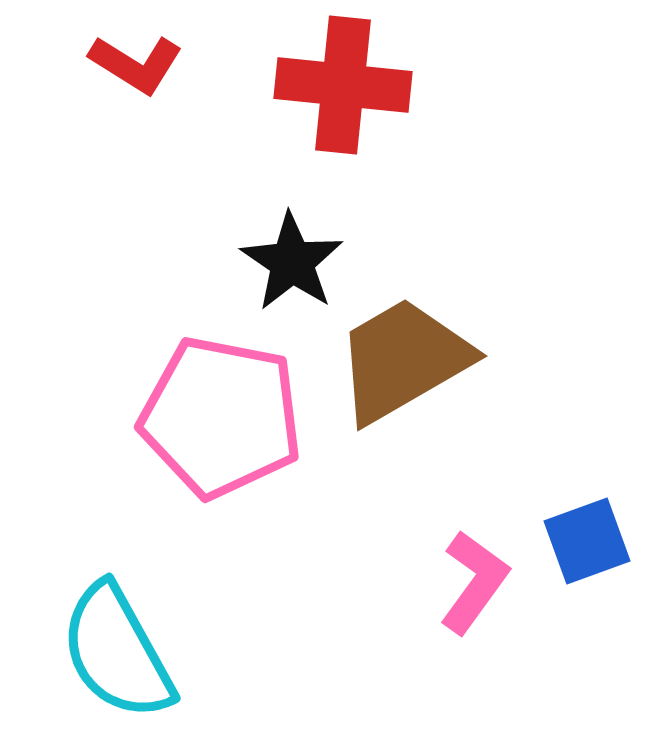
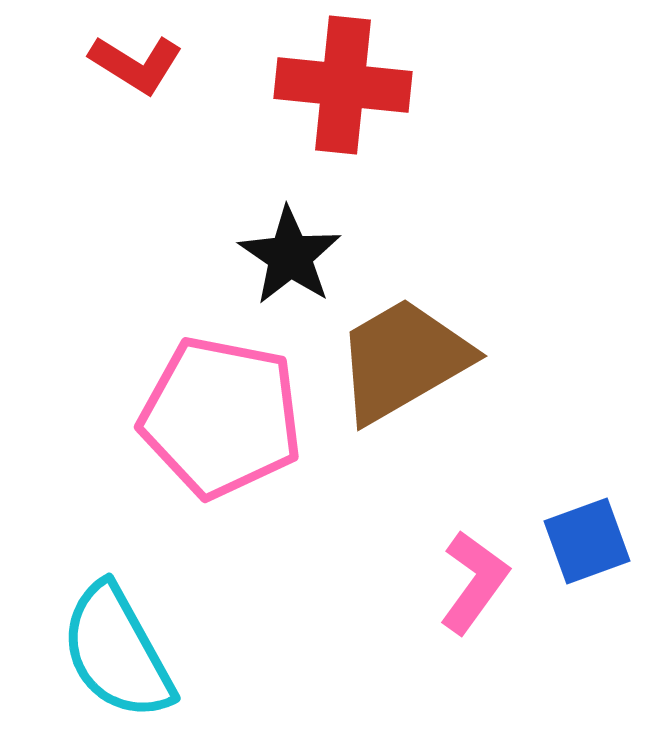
black star: moved 2 px left, 6 px up
